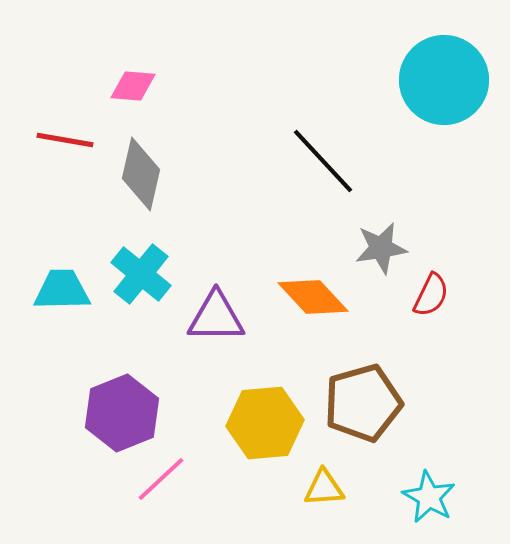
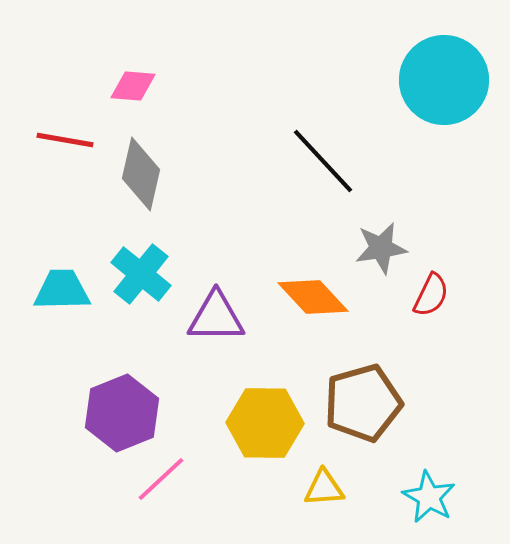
yellow hexagon: rotated 6 degrees clockwise
